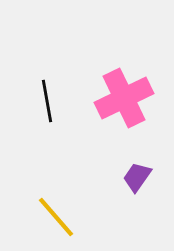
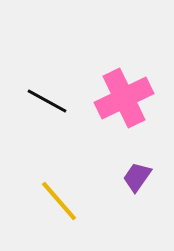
black line: rotated 51 degrees counterclockwise
yellow line: moved 3 px right, 16 px up
